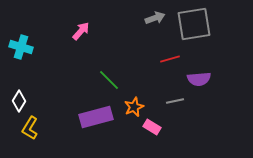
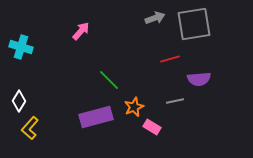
yellow L-shape: rotated 10 degrees clockwise
